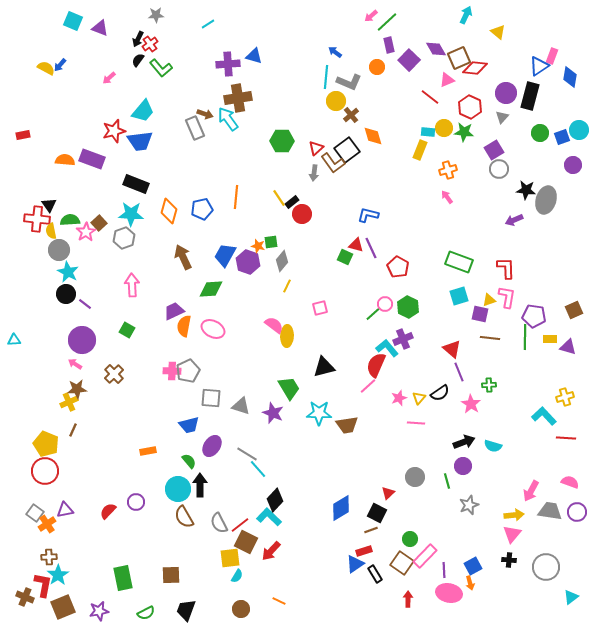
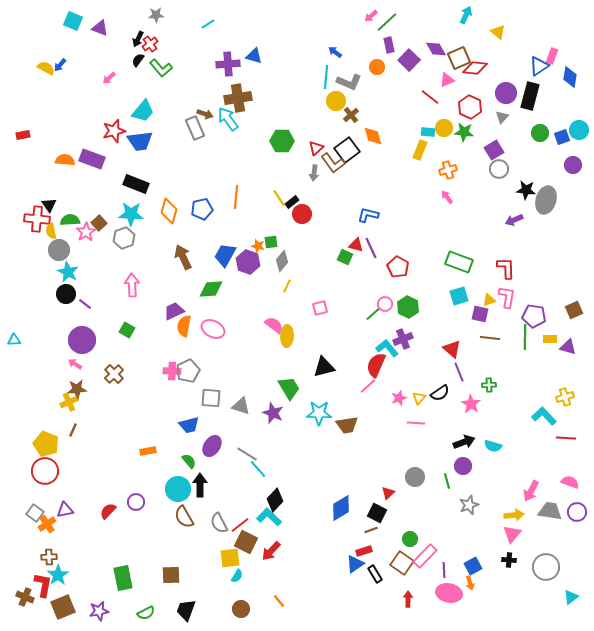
orange line at (279, 601): rotated 24 degrees clockwise
